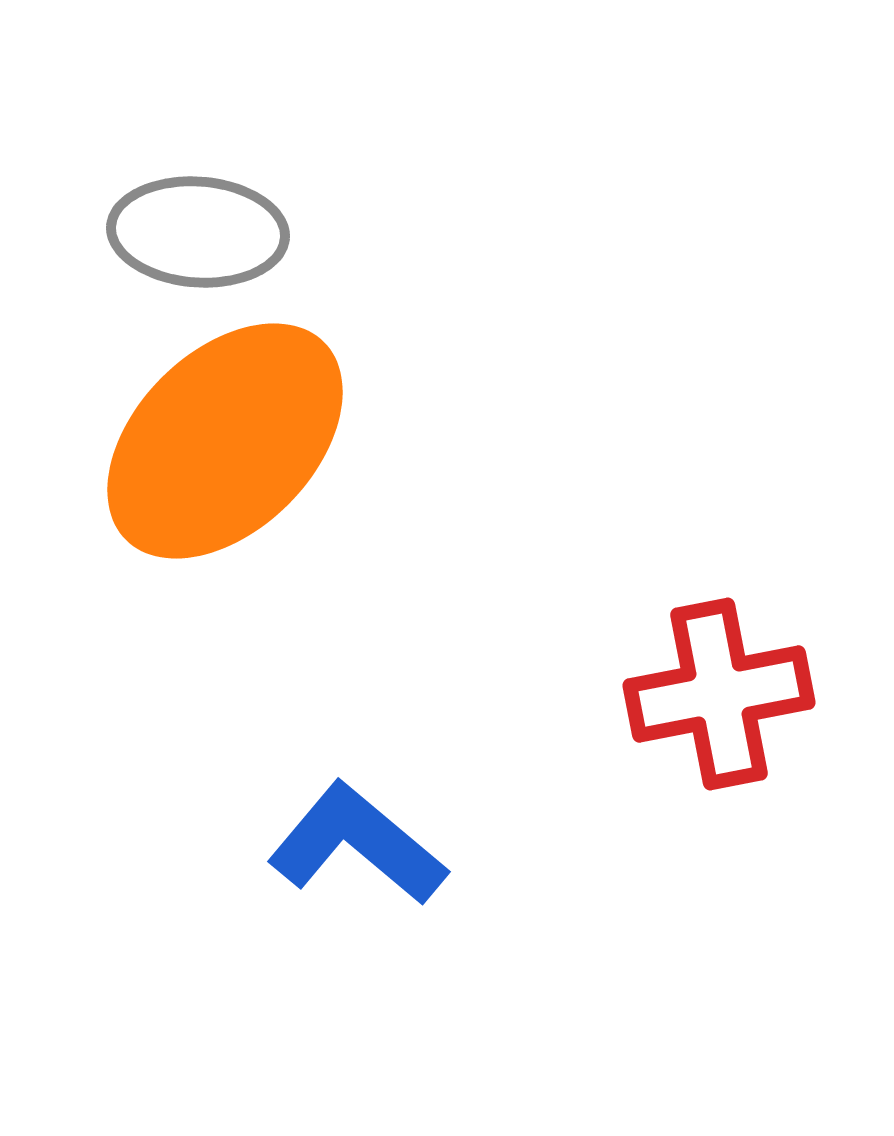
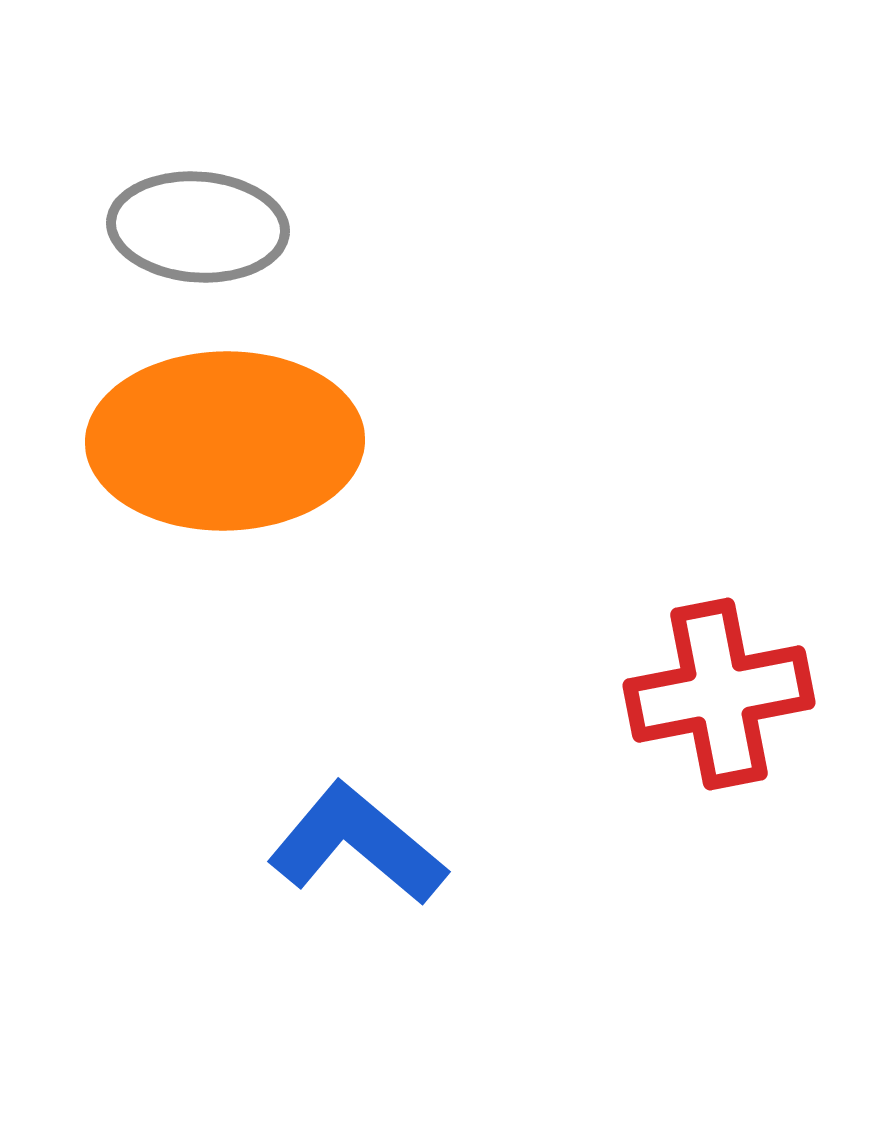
gray ellipse: moved 5 px up
orange ellipse: rotated 44 degrees clockwise
